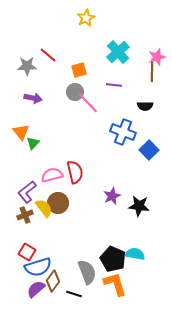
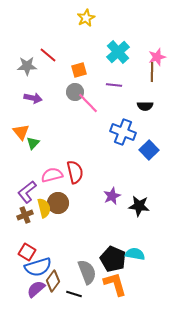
yellow semicircle: rotated 24 degrees clockwise
